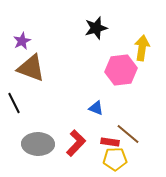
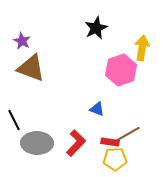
black star: rotated 10 degrees counterclockwise
purple star: rotated 18 degrees counterclockwise
pink hexagon: rotated 12 degrees counterclockwise
black line: moved 17 px down
blue triangle: moved 1 px right, 1 px down
brown line: rotated 70 degrees counterclockwise
gray ellipse: moved 1 px left, 1 px up
